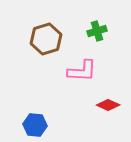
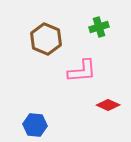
green cross: moved 2 px right, 4 px up
brown hexagon: rotated 20 degrees counterclockwise
pink L-shape: rotated 8 degrees counterclockwise
